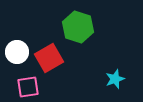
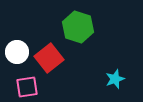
red square: rotated 8 degrees counterclockwise
pink square: moved 1 px left
